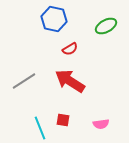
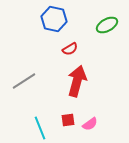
green ellipse: moved 1 px right, 1 px up
red arrow: moved 7 px right; rotated 72 degrees clockwise
red square: moved 5 px right; rotated 16 degrees counterclockwise
pink semicircle: moved 11 px left; rotated 28 degrees counterclockwise
